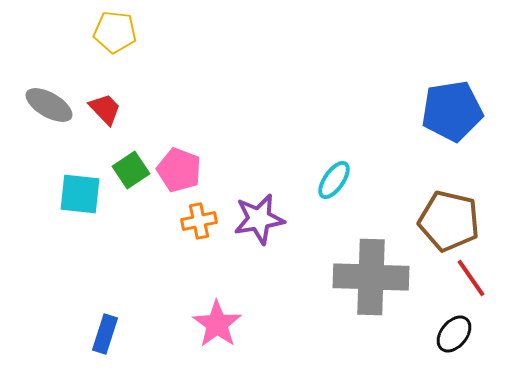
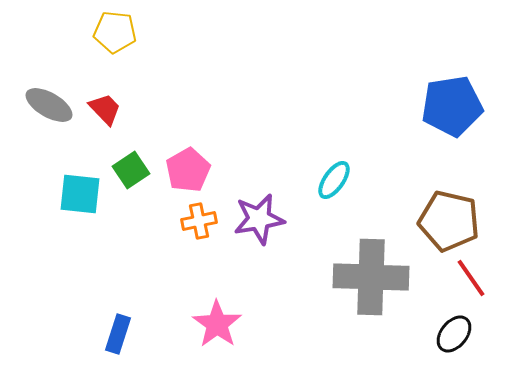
blue pentagon: moved 5 px up
pink pentagon: moved 9 px right; rotated 21 degrees clockwise
blue rectangle: moved 13 px right
